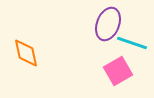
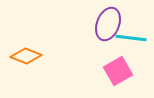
cyan line: moved 1 px left, 5 px up; rotated 12 degrees counterclockwise
orange diamond: moved 3 px down; rotated 56 degrees counterclockwise
